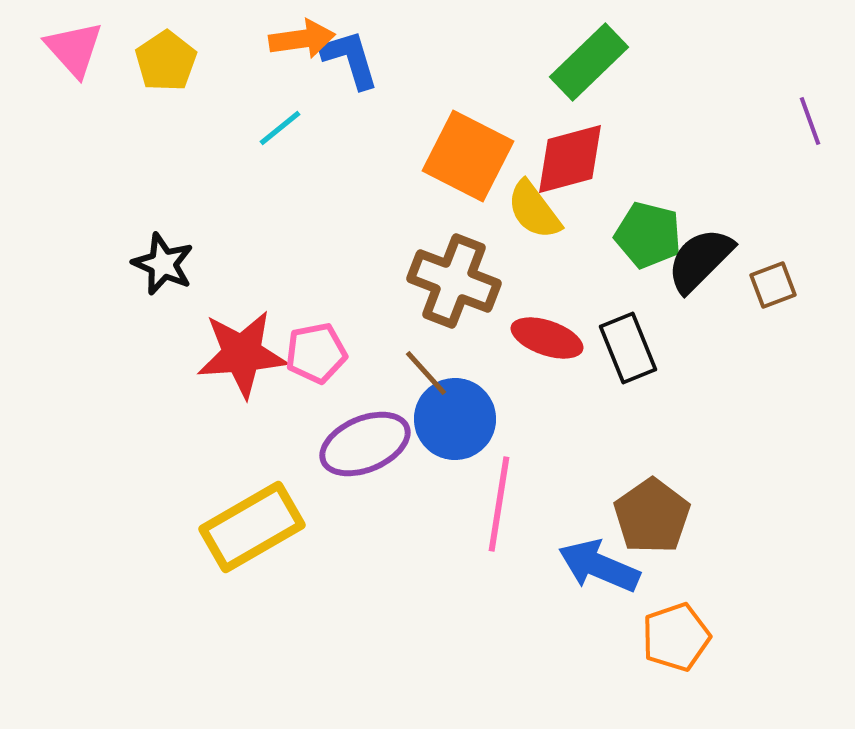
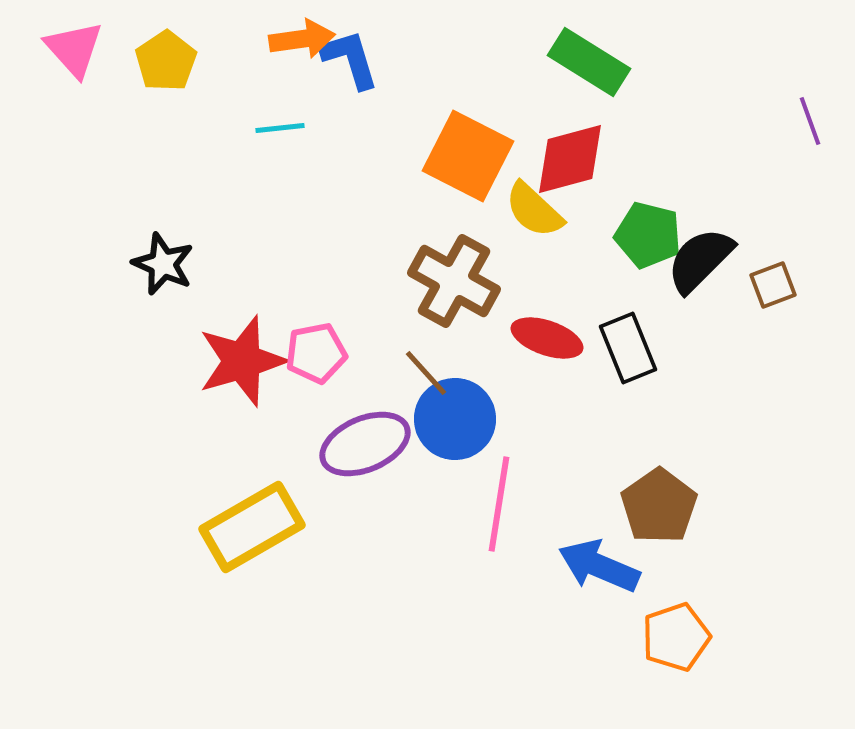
green rectangle: rotated 76 degrees clockwise
cyan line: rotated 33 degrees clockwise
yellow semicircle: rotated 10 degrees counterclockwise
brown cross: rotated 8 degrees clockwise
red star: moved 7 px down; rotated 12 degrees counterclockwise
brown pentagon: moved 7 px right, 10 px up
